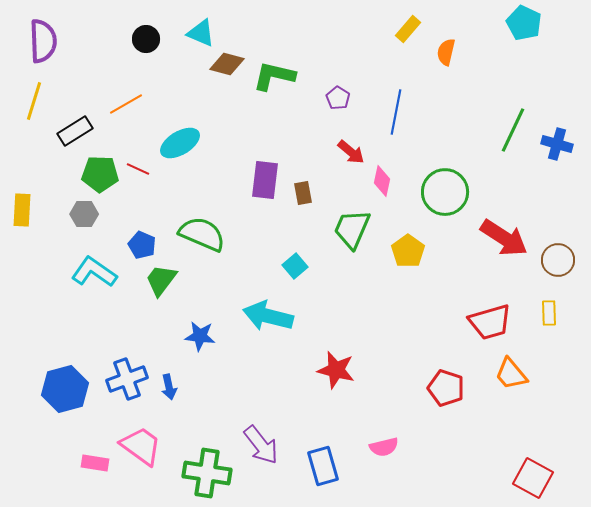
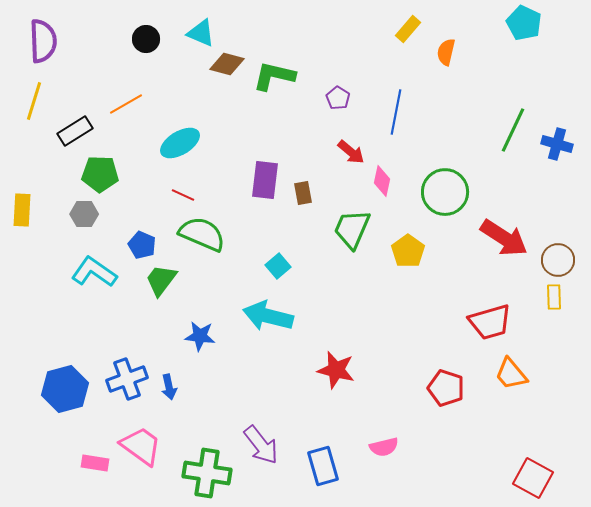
red line at (138, 169): moved 45 px right, 26 px down
cyan square at (295, 266): moved 17 px left
yellow rectangle at (549, 313): moved 5 px right, 16 px up
